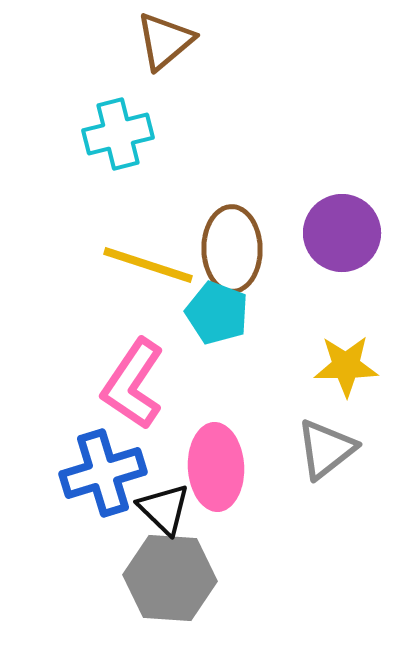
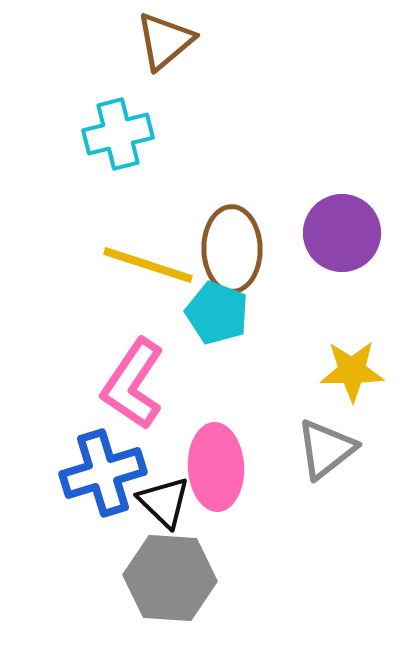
yellow star: moved 6 px right, 5 px down
black triangle: moved 7 px up
